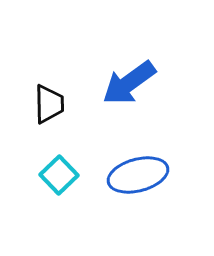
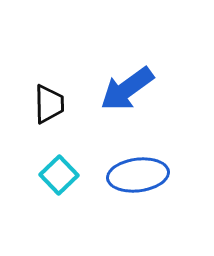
blue arrow: moved 2 px left, 6 px down
blue ellipse: rotated 8 degrees clockwise
